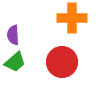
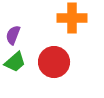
purple semicircle: rotated 24 degrees clockwise
red circle: moved 8 px left
